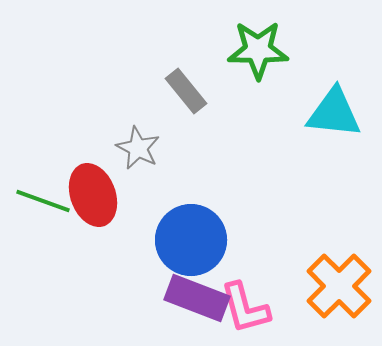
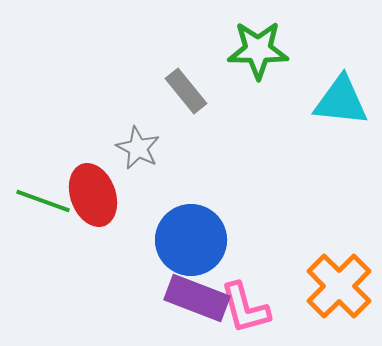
cyan triangle: moved 7 px right, 12 px up
